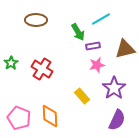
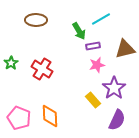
green arrow: moved 1 px right, 1 px up
yellow rectangle: moved 11 px right, 4 px down
